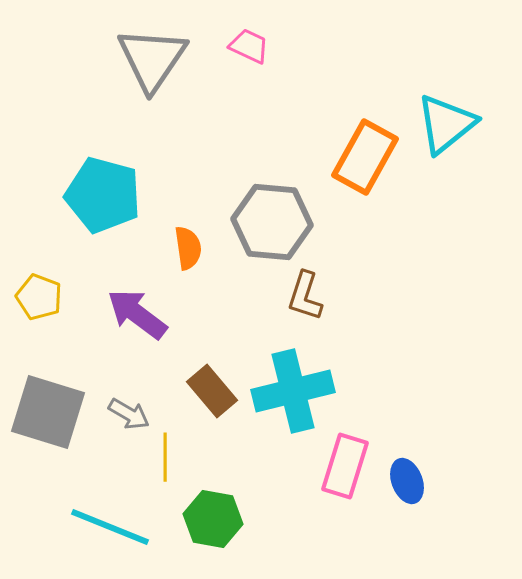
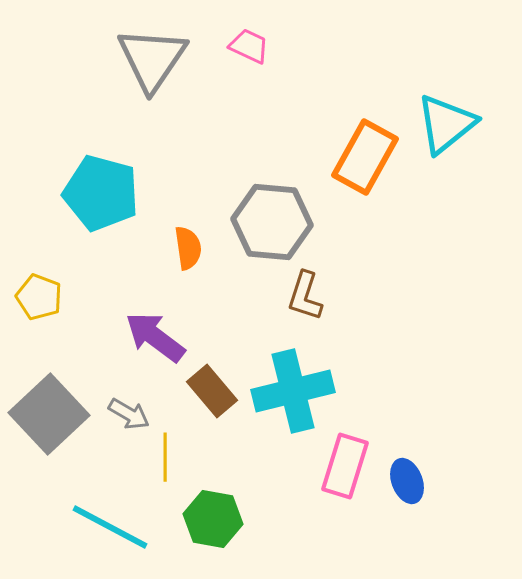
cyan pentagon: moved 2 px left, 2 px up
purple arrow: moved 18 px right, 23 px down
gray square: moved 1 px right, 2 px down; rotated 30 degrees clockwise
cyan line: rotated 6 degrees clockwise
